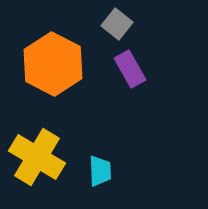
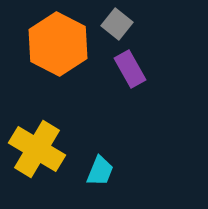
orange hexagon: moved 5 px right, 20 px up
yellow cross: moved 8 px up
cyan trapezoid: rotated 24 degrees clockwise
